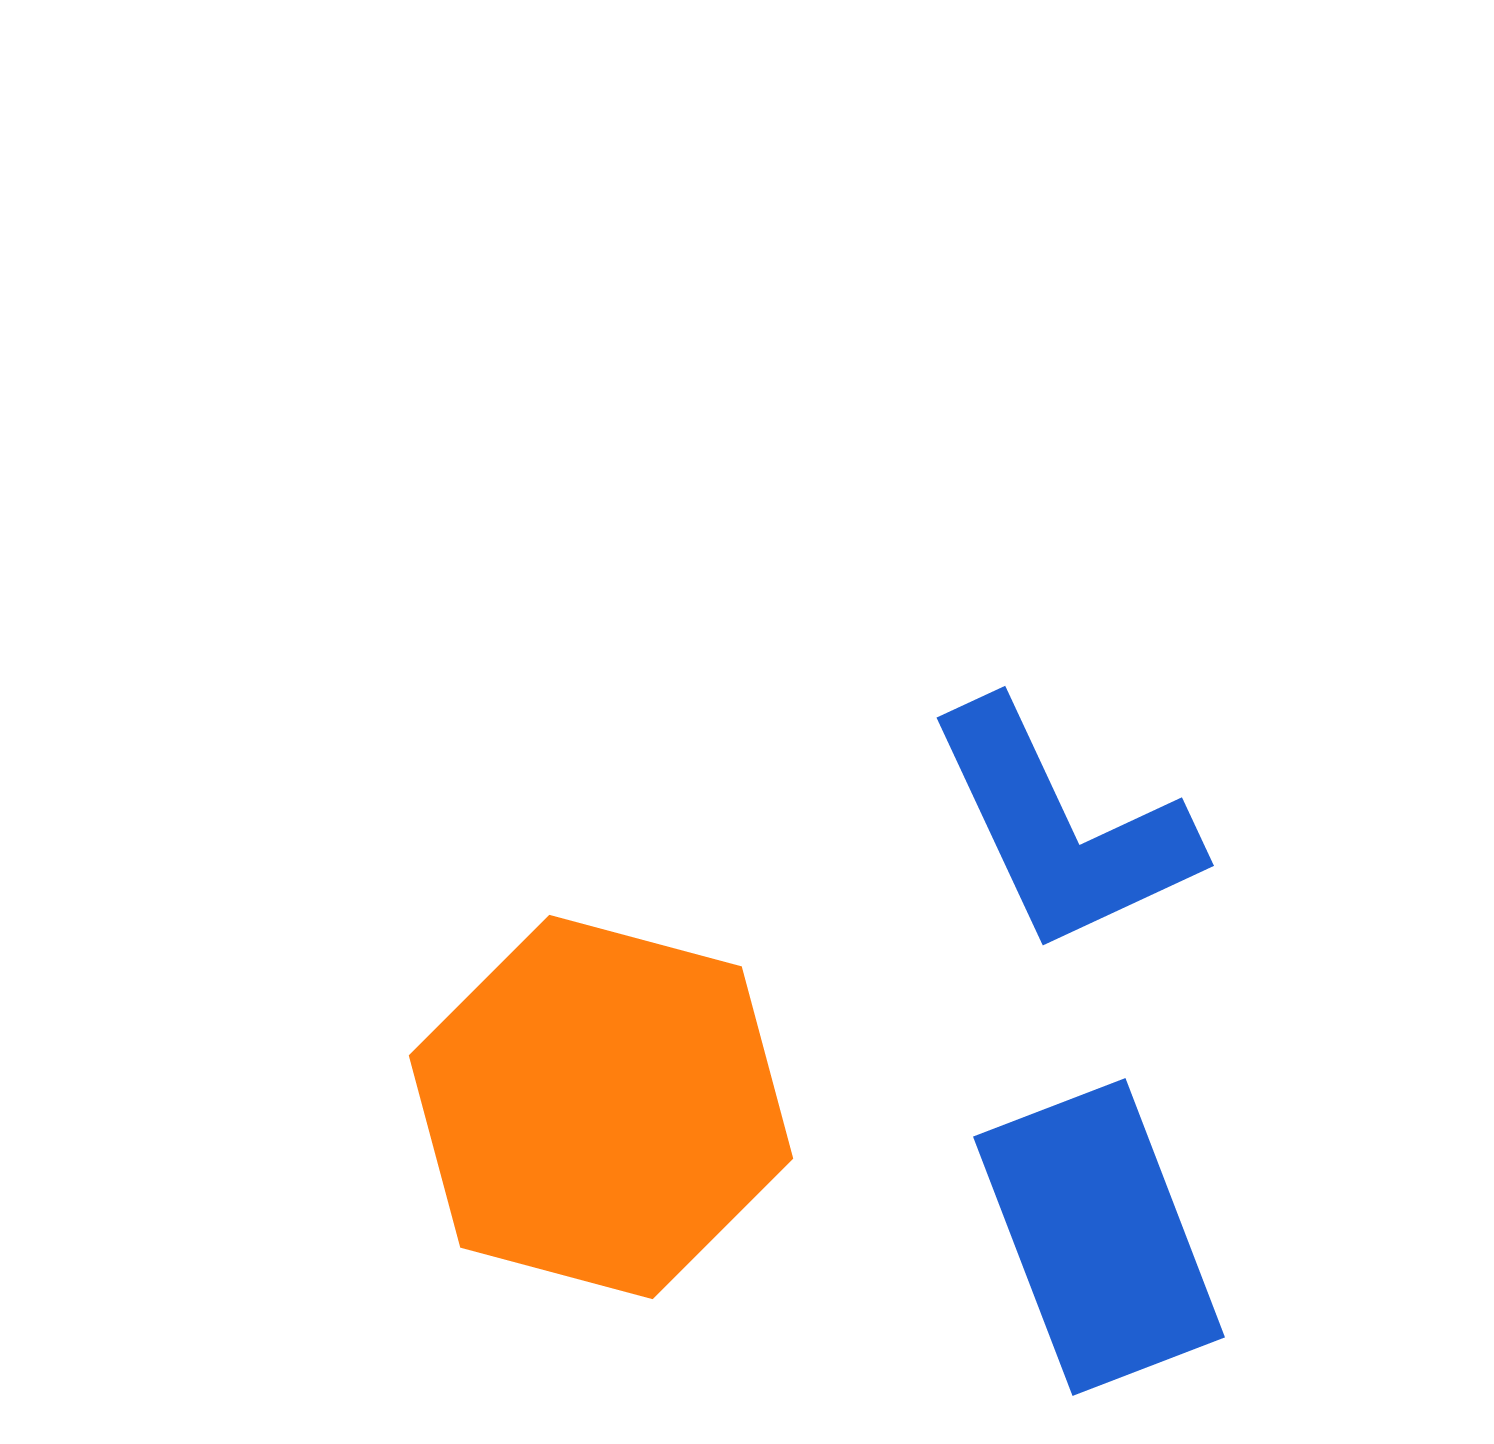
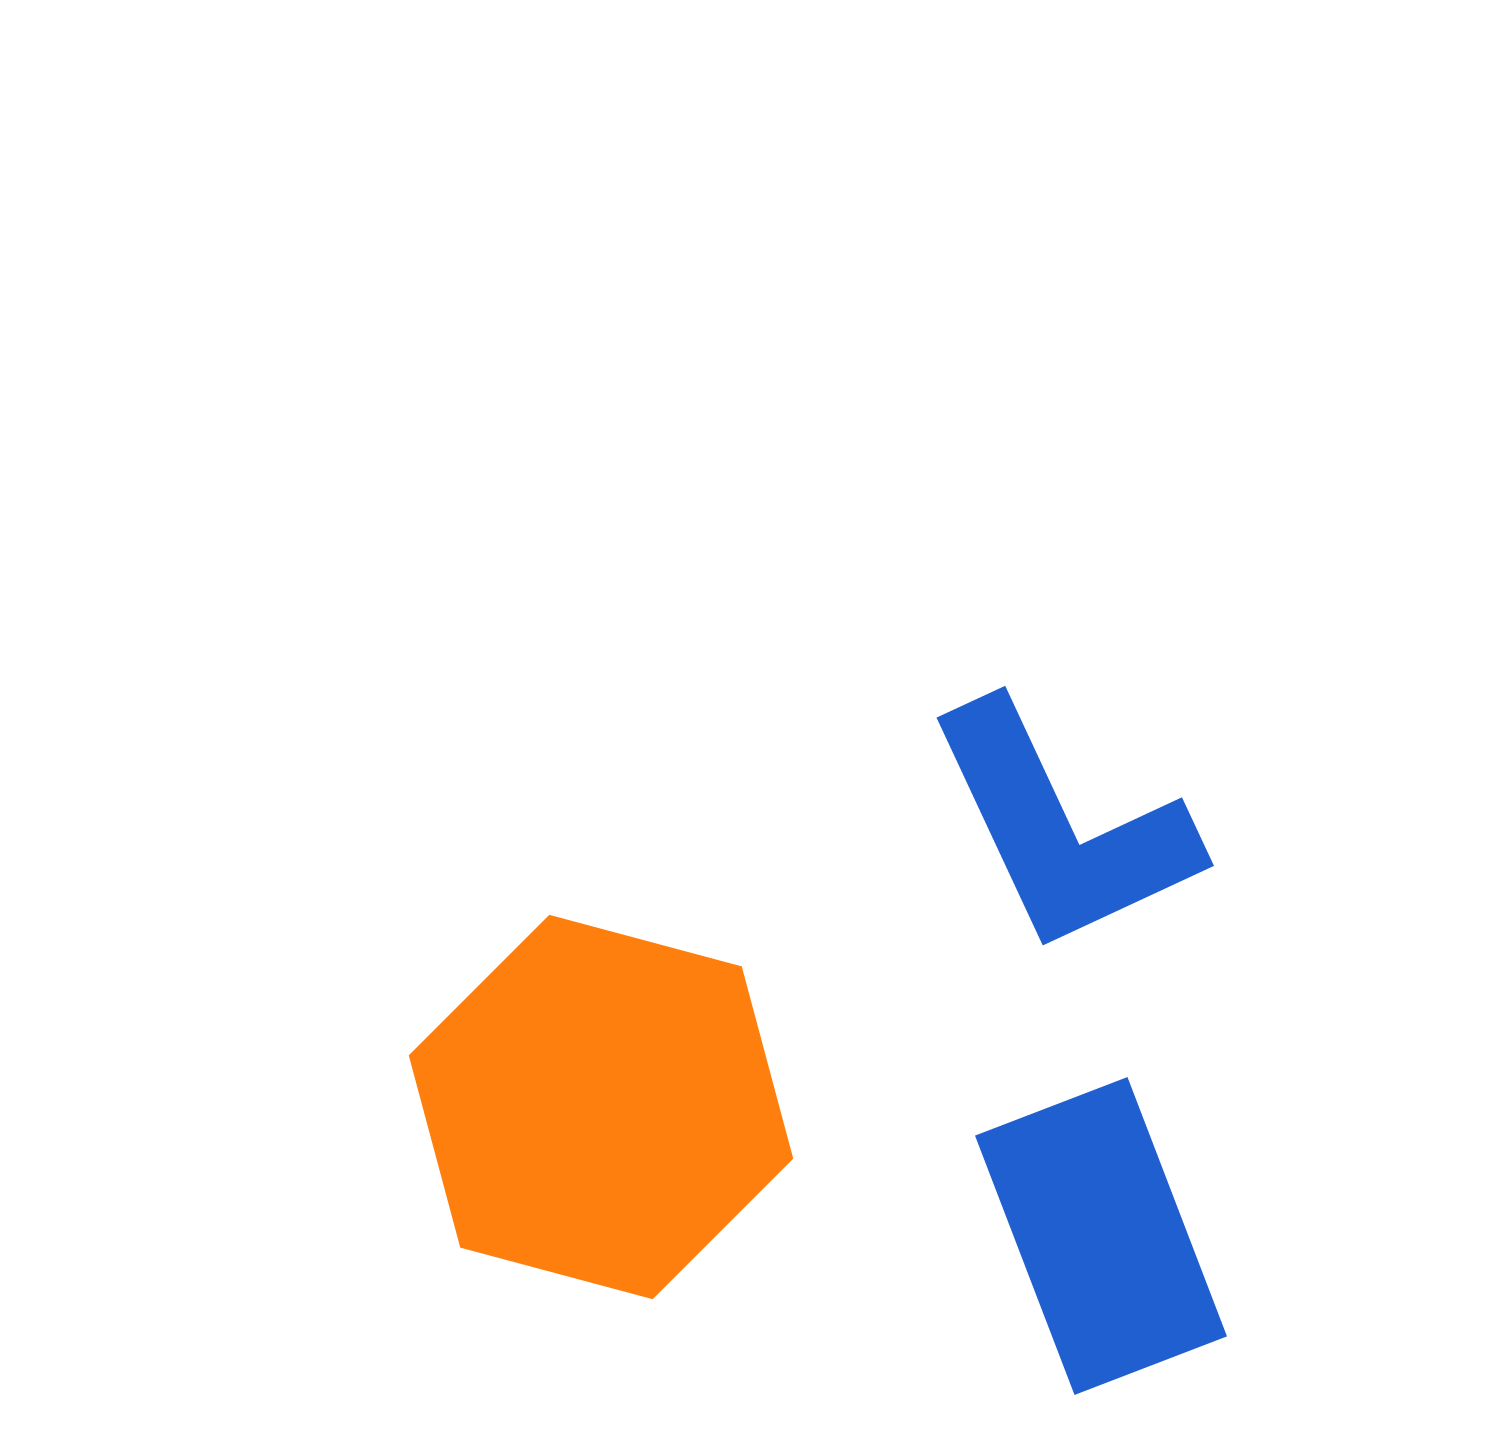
blue rectangle: moved 2 px right, 1 px up
